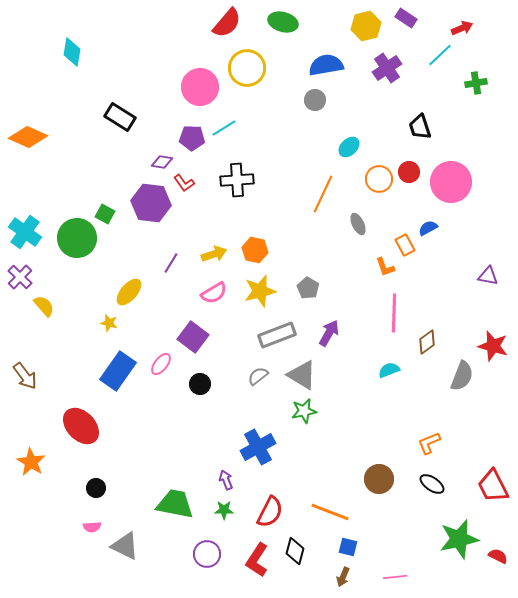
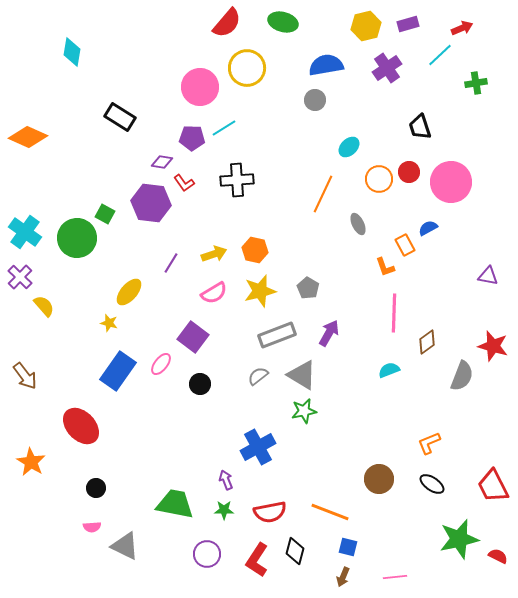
purple rectangle at (406, 18): moved 2 px right, 6 px down; rotated 50 degrees counterclockwise
red semicircle at (270, 512): rotated 52 degrees clockwise
